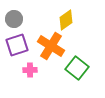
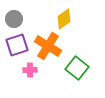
yellow diamond: moved 2 px left, 1 px up
orange cross: moved 3 px left
